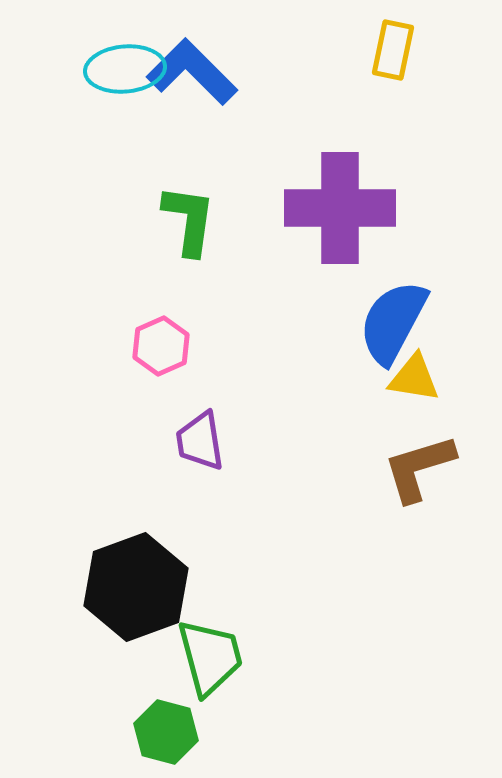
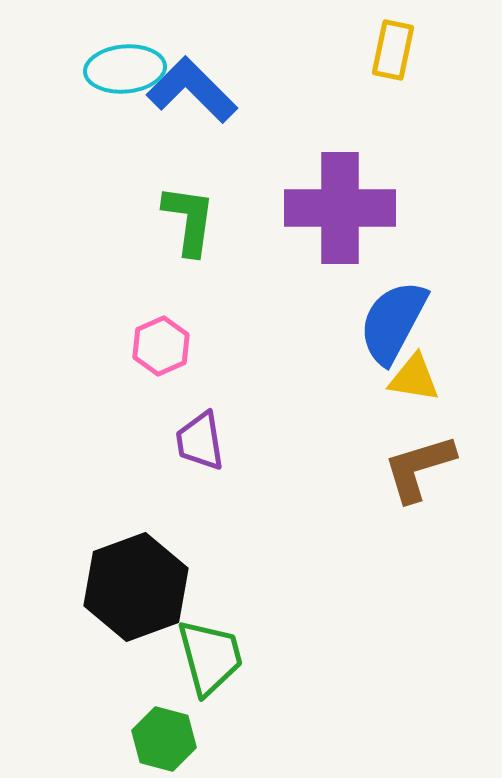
blue L-shape: moved 18 px down
green hexagon: moved 2 px left, 7 px down
